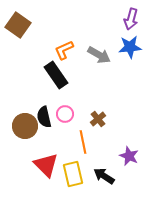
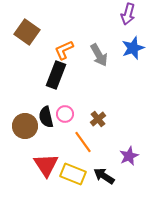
purple arrow: moved 3 px left, 5 px up
brown square: moved 9 px right, 7 px down
blue star: moved 3 px right, 1 px down; rotated 15 degrees counterclockwise
gray arrow: rotated 30 degrees clockwise
black rectangle: rotated 56 degrees clockwise
black semicircle: moved 2 px right
orange line: rotated 25 degrees counterclockwise
purple star: rotated 24 degrees clockwise
red triangle: rotated 12 degrees clockwise
yellow rectangle: rotated 55 degrees counterclockwise
